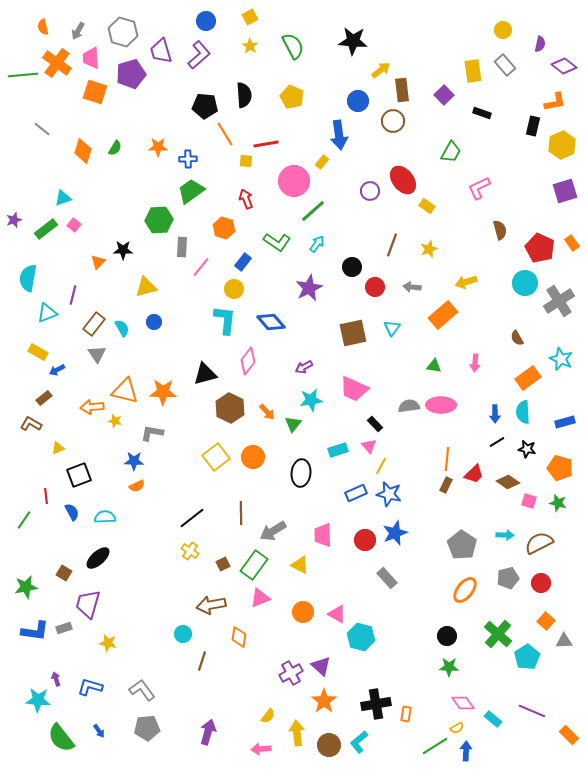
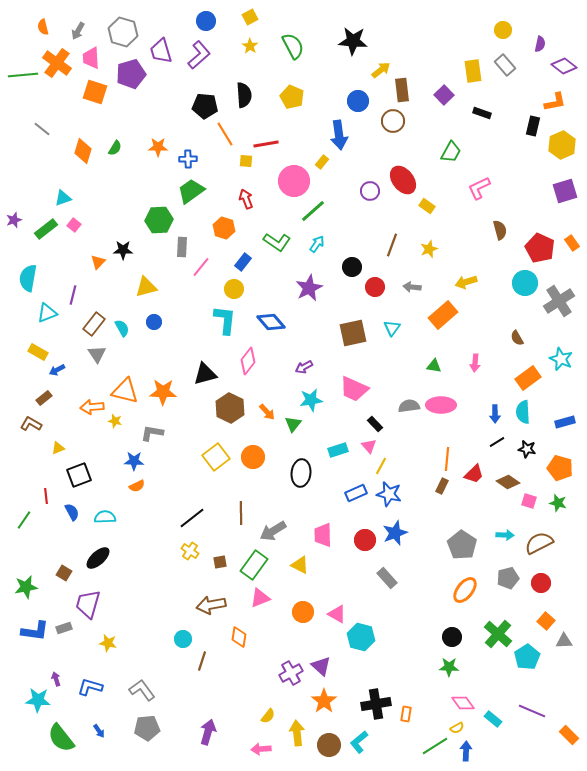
brown rectangle at (446, 485): moved 4 px left, 1 px down
brown square at (223, 564): moved 3 px left, 2 px up; rotated 16 degrees clockwise
cyan circle at (183, 634): moved 5 px down
black circle at (447, 636): moved 5 px right, 1 px down
